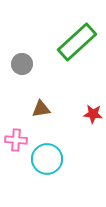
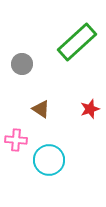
brown triangle: rotated 42 degrees clockwise
red star: moved 3 px left, 5 px up; rotated 24 degrees counterclockwise
cyan circle: moved 2 px right, 1 px down
